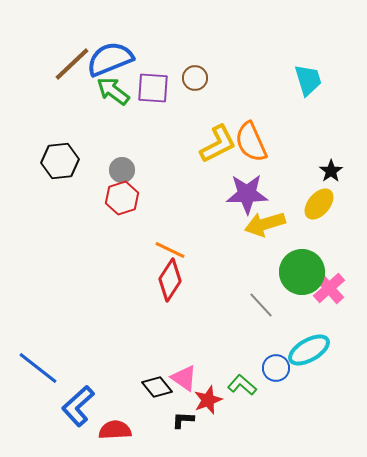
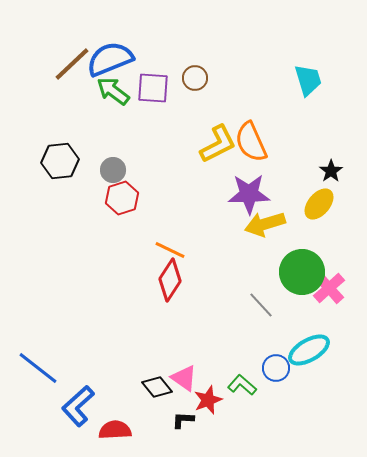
gray circle: moved 9 px left
purple star: moved 2 px right
